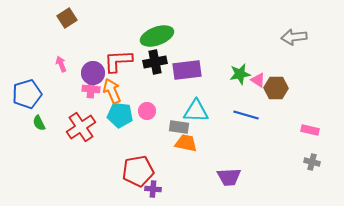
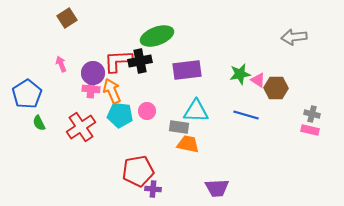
black cross: moved 15 px left, 1 px up
blue pentagon: rotated 16 degrees counterclockwise
orange trapezoid: moved 2 px right, 1 px down
gray cross: moved 48 px up
purple trapezoid: moved 12 px left, 11 px down
